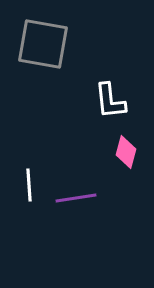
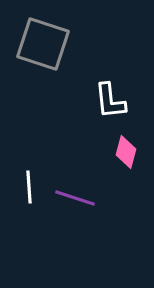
gray square: rotated 8 degrees clockwise
white line: moved 2 px down
purple line: moved 1 px left; rotated 27 degrees clockwise
